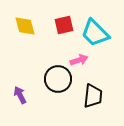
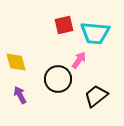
yellow diamond: moved 9 px left, 36 px down
cyan trapezoid: rotated 40 degrees counterclockwise
pink arrow: rotated 36 degrees counterclockwise
black trapezoid: moved 3 px right; rotated 135 degrees counterclockwise
